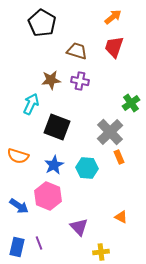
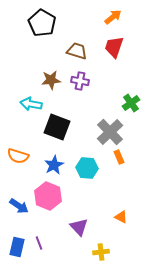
cyan arrow: rotated 105 degrees counterclockwise
